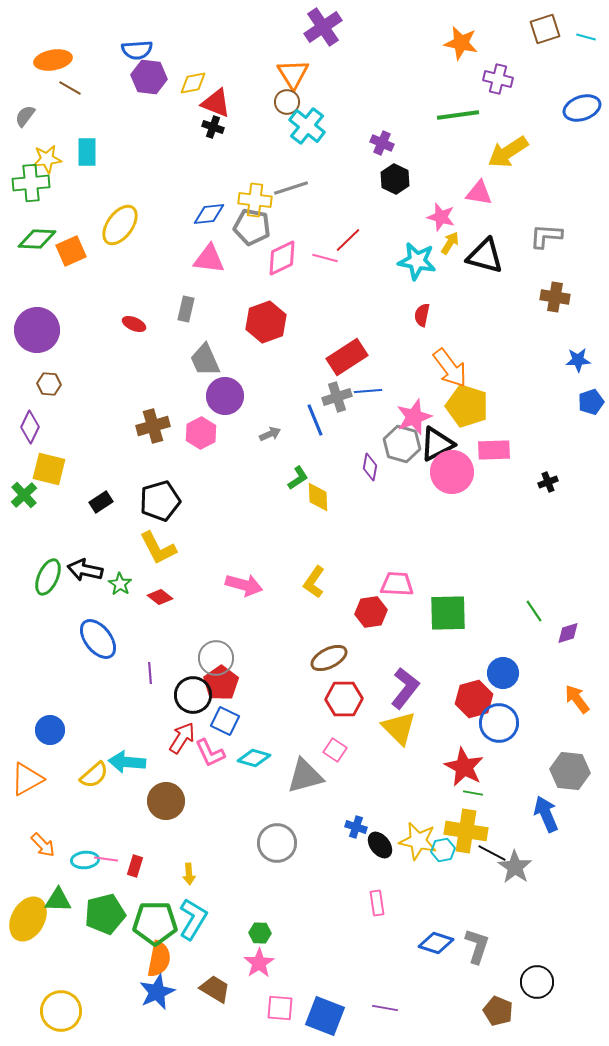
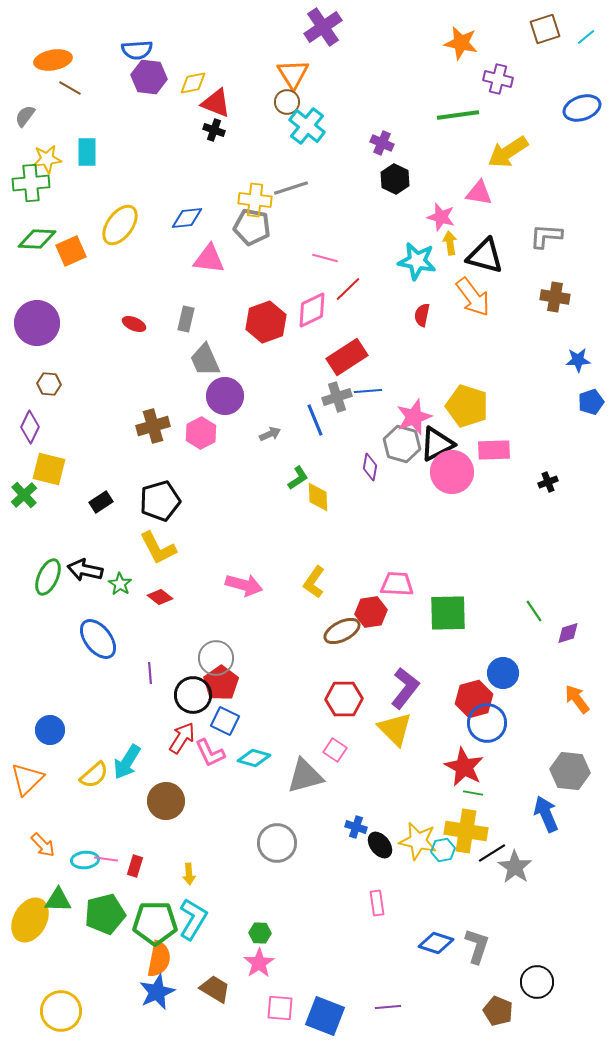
cyan line at (586, 37): rotated 54 degrees counterclockwise
black cross at (213, 127): moved 1 px right, 3 px down
blue diamond at (209, 214): moved 22 px left, 4 px down
red line at (348, 240): moved 49 px down
yellow arrow at (450, 243): rotated 40 degrees counterclockwise
pink diamond at (282, 258): moved 30 px right, 52 px down
gray rectangle at (186, 309): moved 10 px down
purple circle at (37, 330): moved 7 px up
orange arrow at (450, 368): moved 23 px right, 71 px up
brown ellipse at (329, 658): moved 13 px right, 27 px up
blue circle at (499, 723): moved 12 px left
yellow triangle at (399, 728): moved 4 px left, 1 px down
cyan arrow at (127, 762): rotated 63 degrees counterclockwise
orange triangle at (27, 779): rotated 15 degrees counterclockwise
black line at (492, 853): rotated 60 degrees counterclockwise
yellow ellipse at (28, 919): moved 2 px right, 1 px down
purple line at (385, 1008): moved 3 px right, 1 px up; rotated 15 degrees counterclockwise
